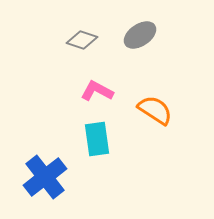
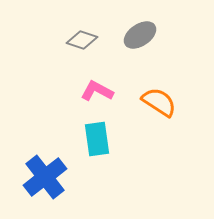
orange semicircle: moved 4 px right, 8 px up
